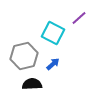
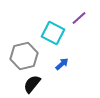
blue arrow: moved 9 px right
black semicircle: rotated 48 degrees counterclockwise
